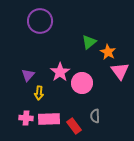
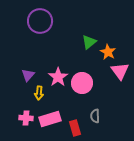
pink star: moved 2 px left, 5 px down
pink rectangle: moved 1 px right; rotated 15 degrees counterclockwise
red rectangle: moved 1 px right, 2 px down; rotated 21 degrees clockwise
